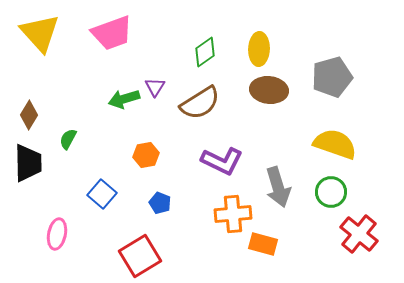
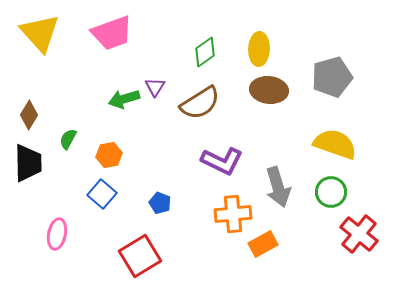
orange hexagon: moved 37 px left
orange rectangle: rotated 44 degrees counterclockwise
